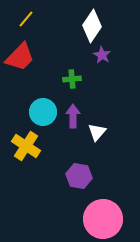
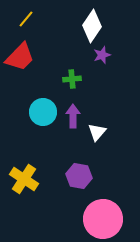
purple star: rotated 24 degrees clockwise
yellow cross: moved 2 px left, 33 px down
